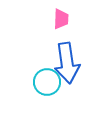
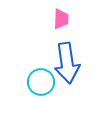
cyan circle: moved 6 px left
